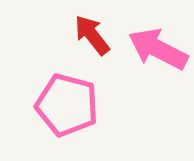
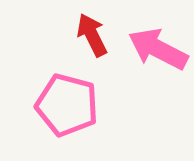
red arrow: rotated 12 degrees clockwise
